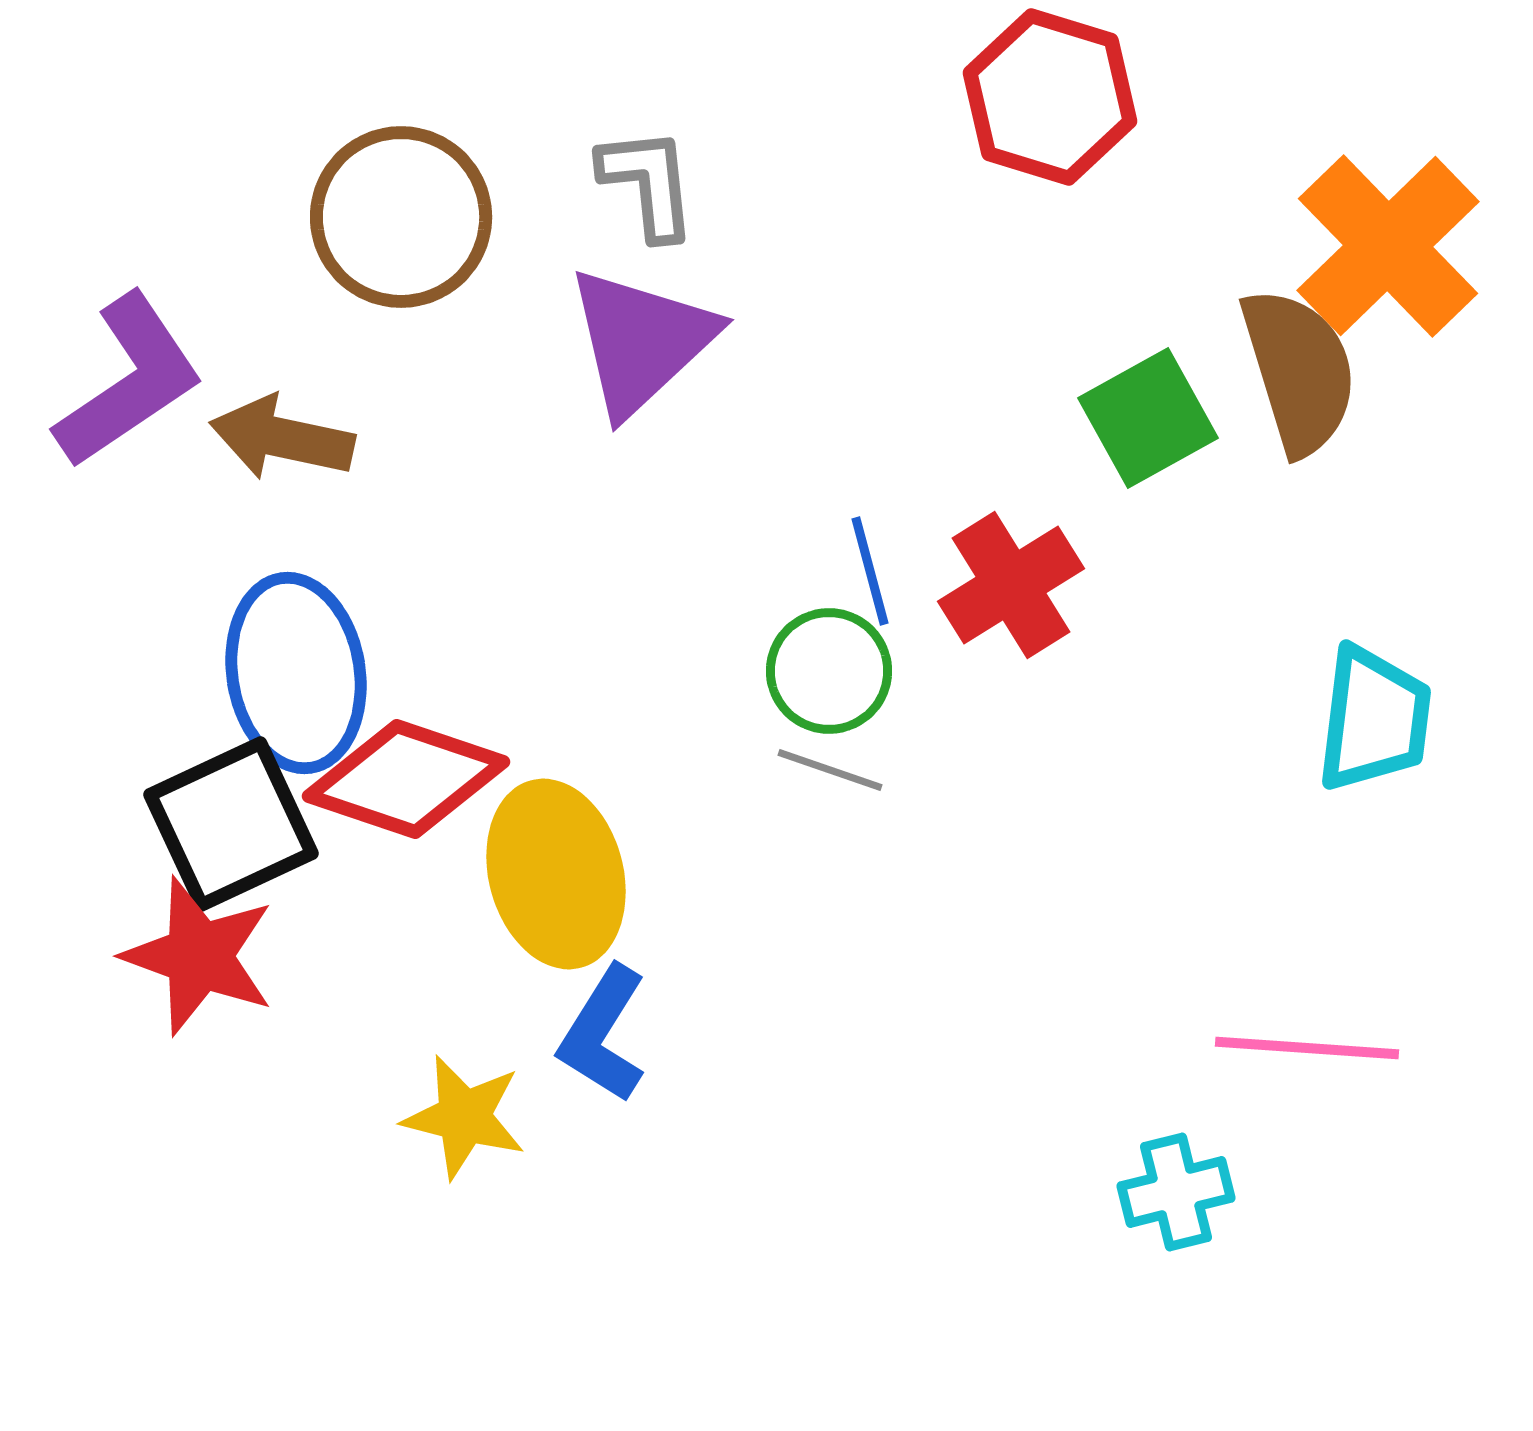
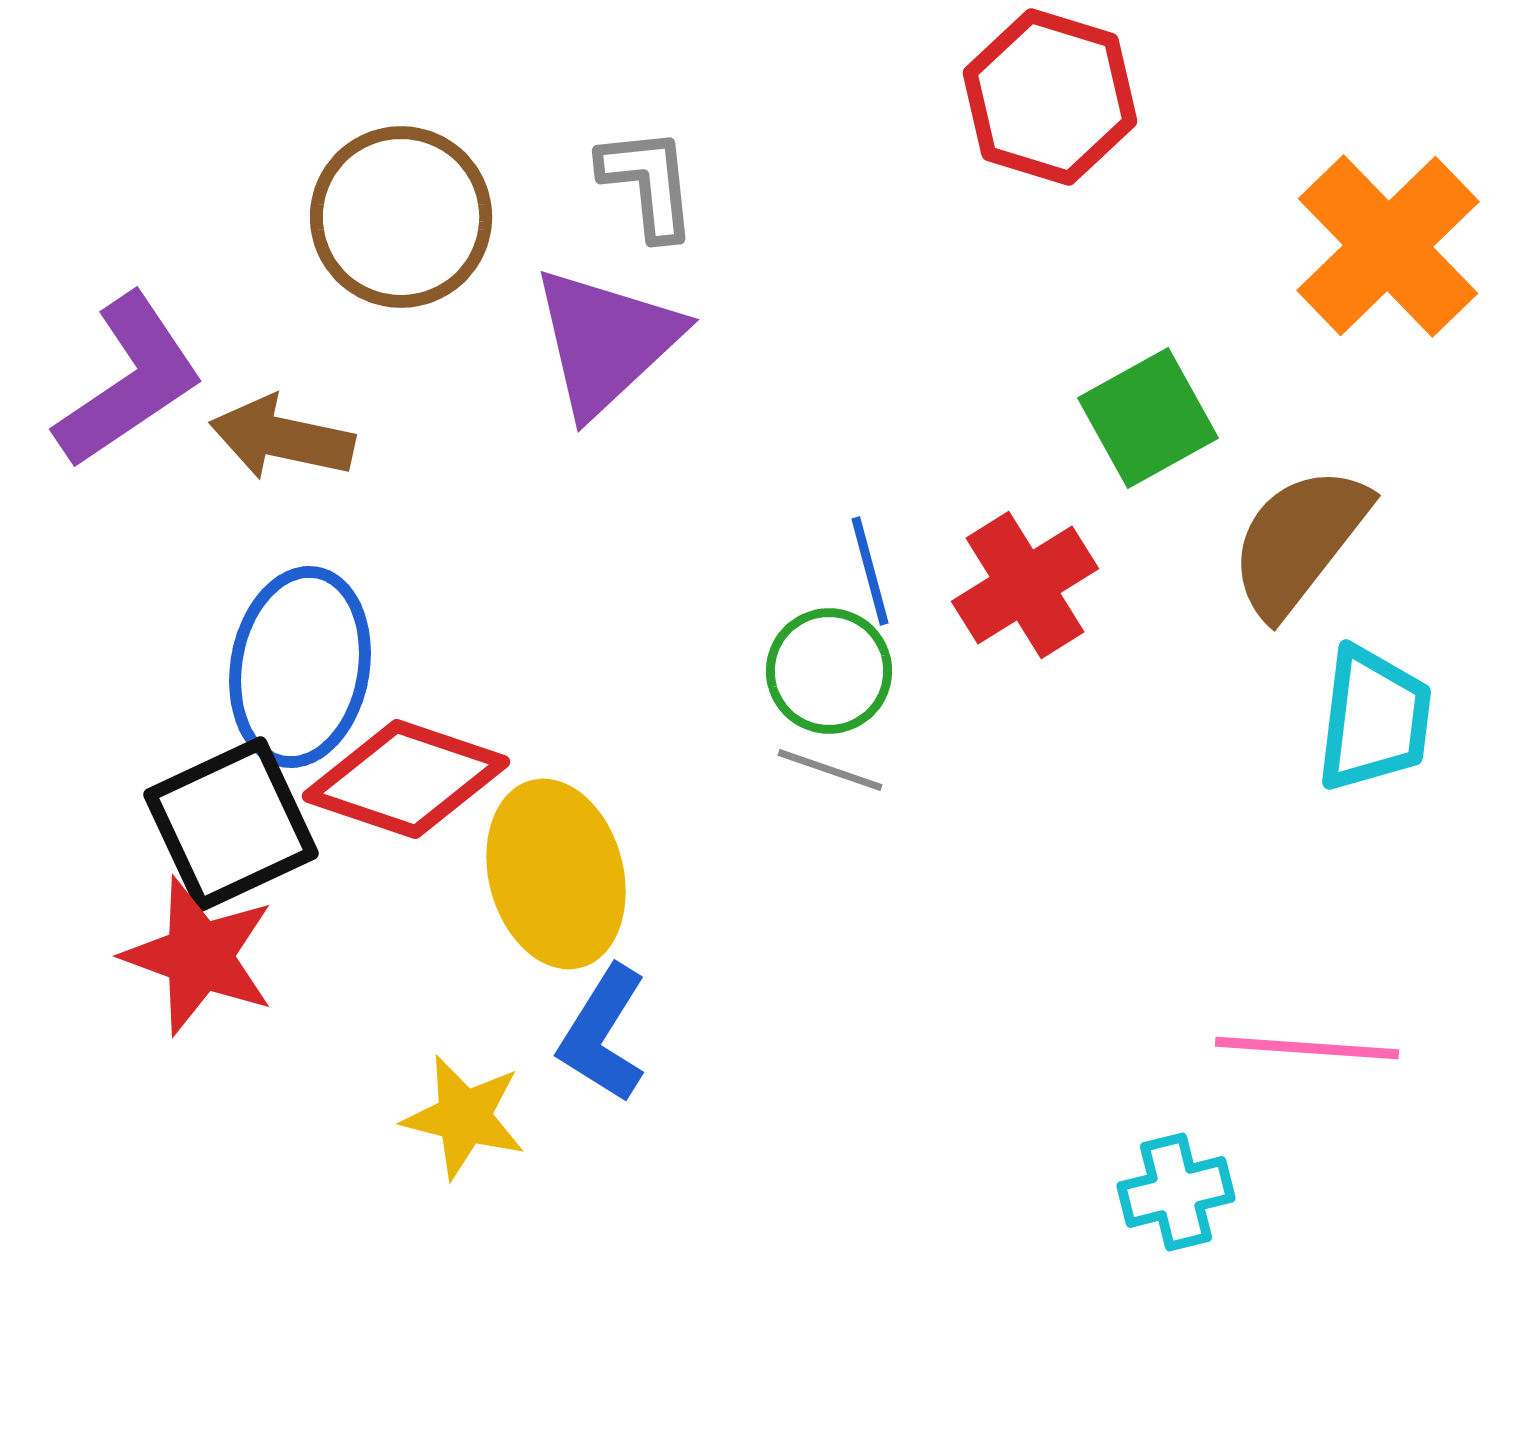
purple triangle: moved 35 px left
brown semicircle: moved 170 px down; rotated 125 degrees counterclockwise
red cross: moved 14 px right
blue ellipse: moved 4 px right, 6 px up; rotated 19 degrees clockwise
